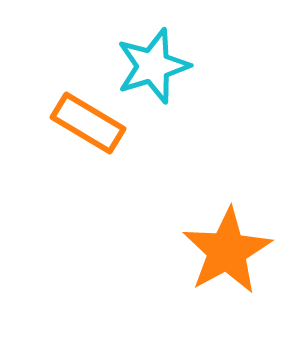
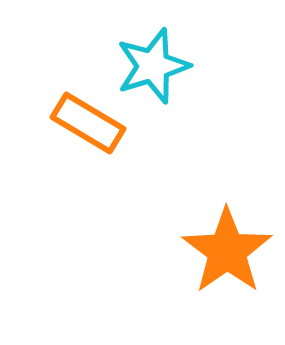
orange star: rotated 6 degrees counterclockwise
